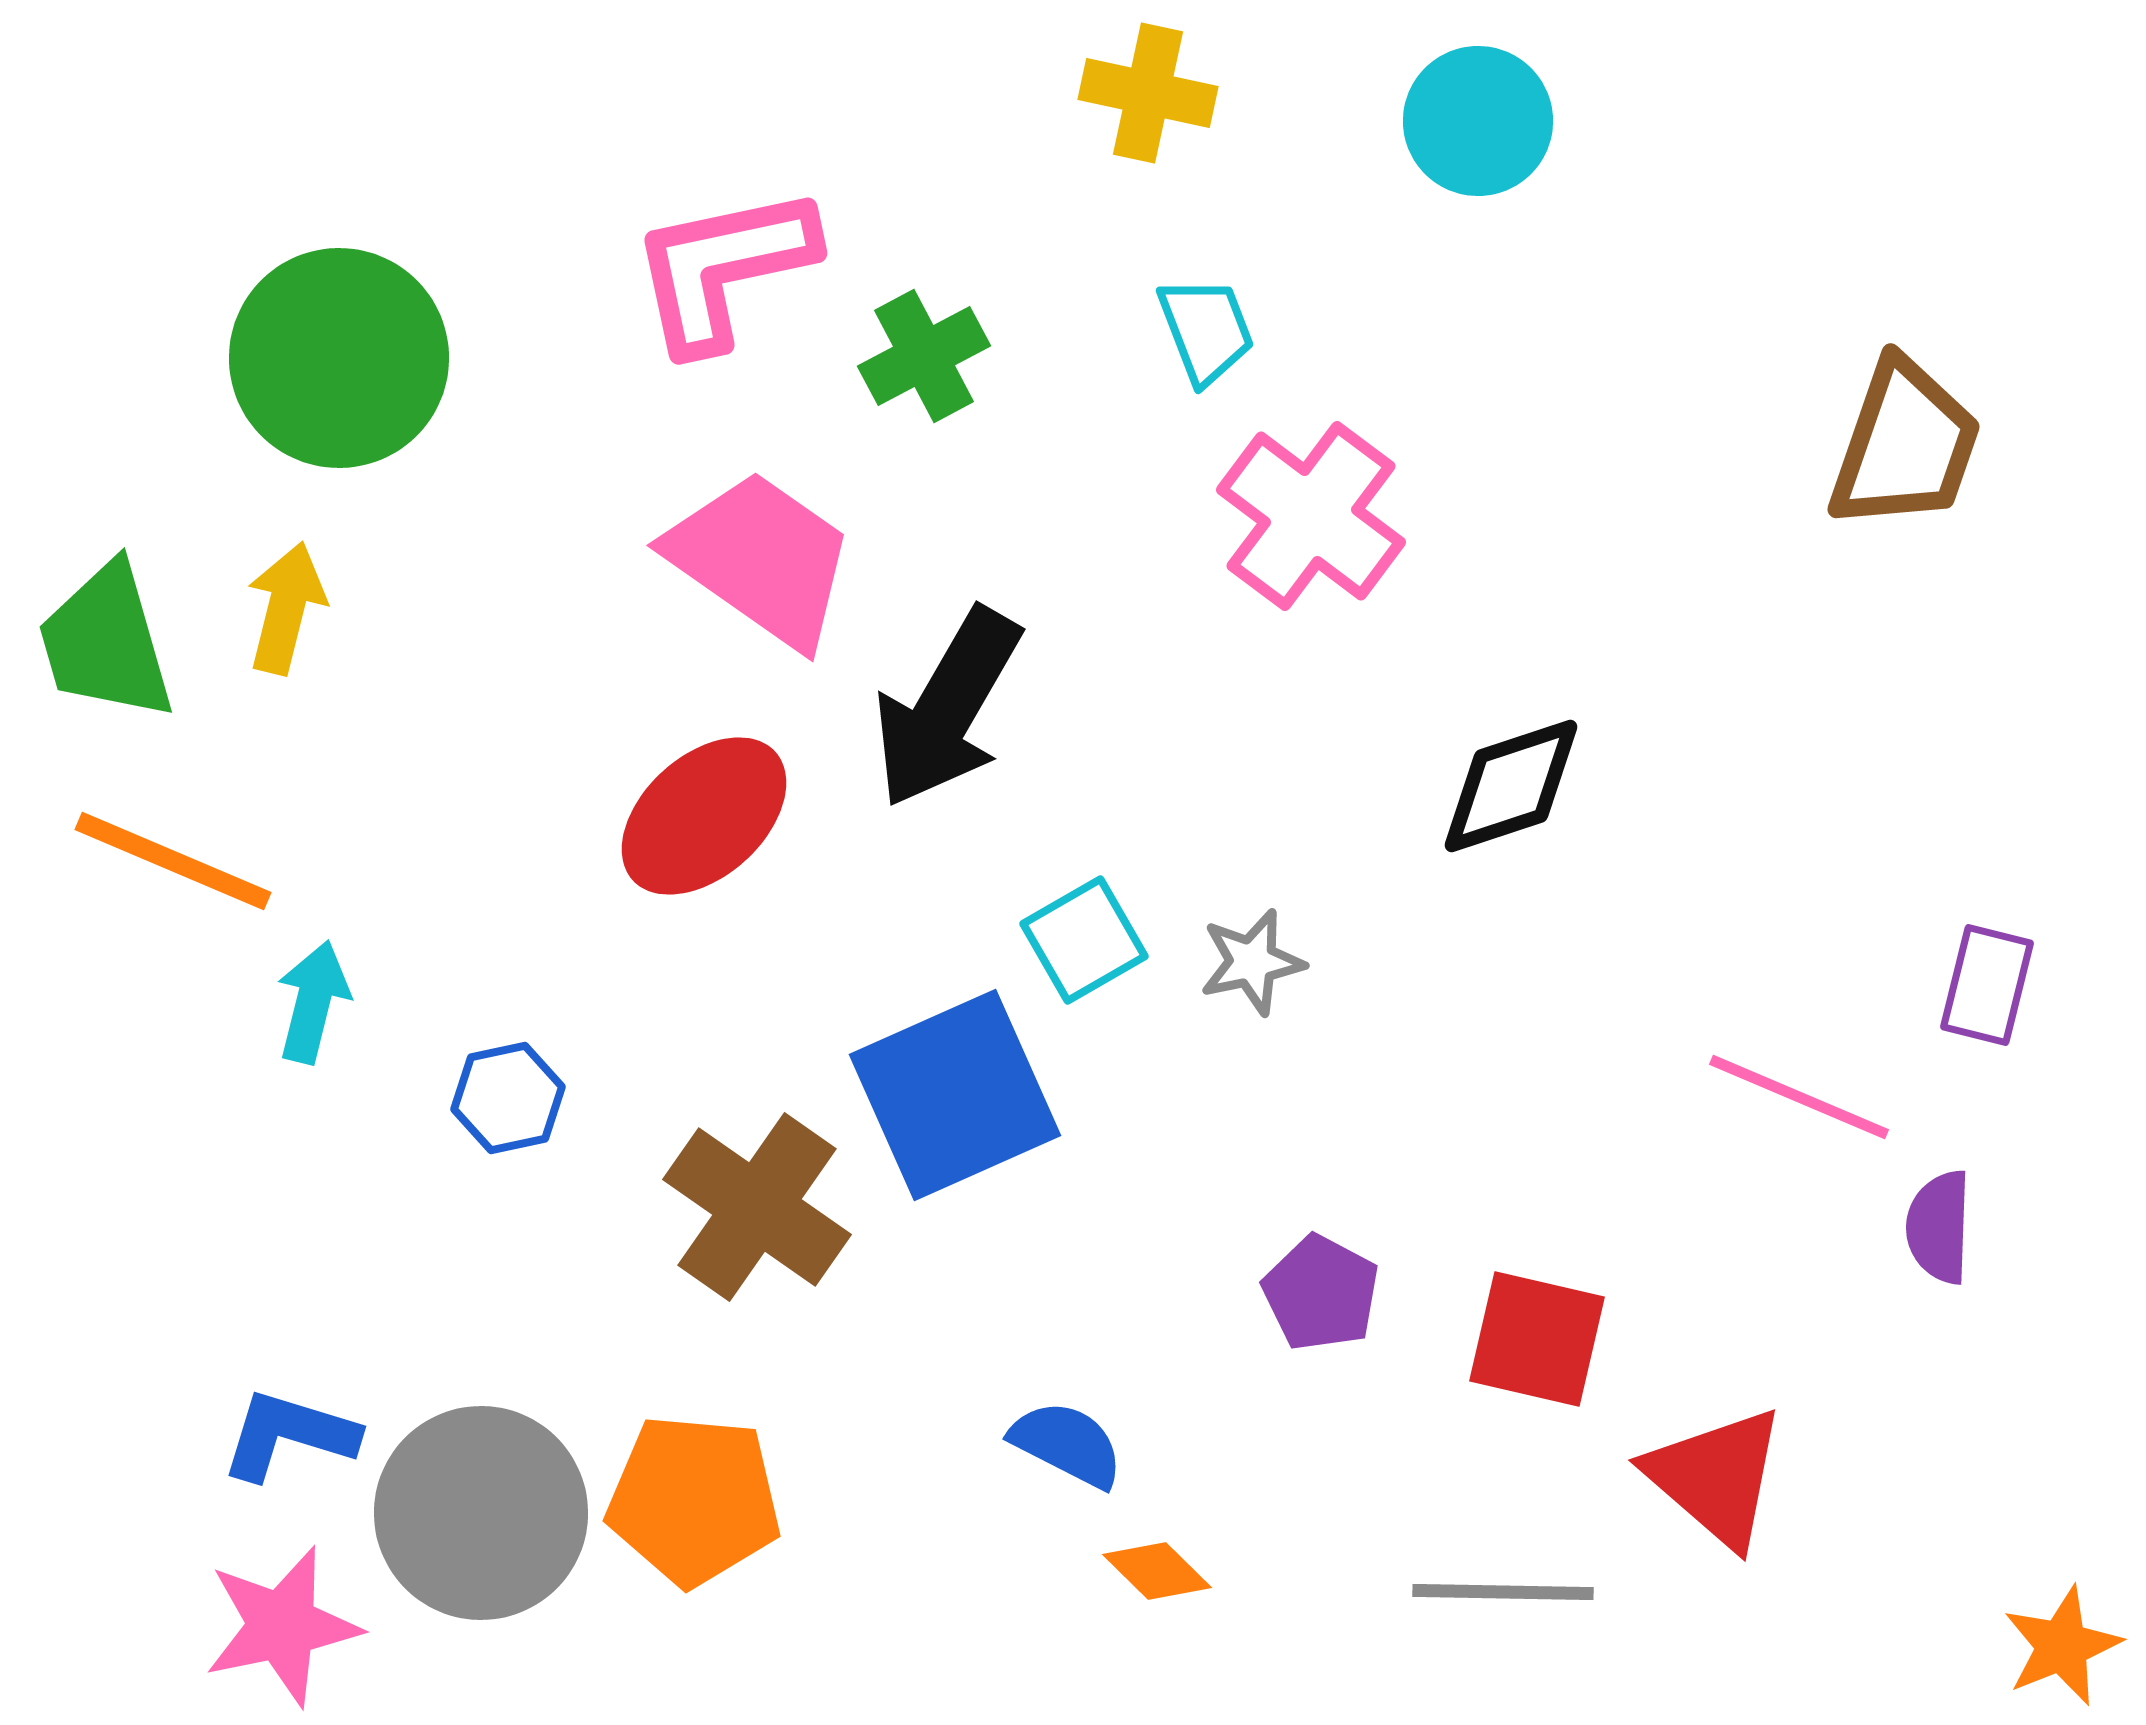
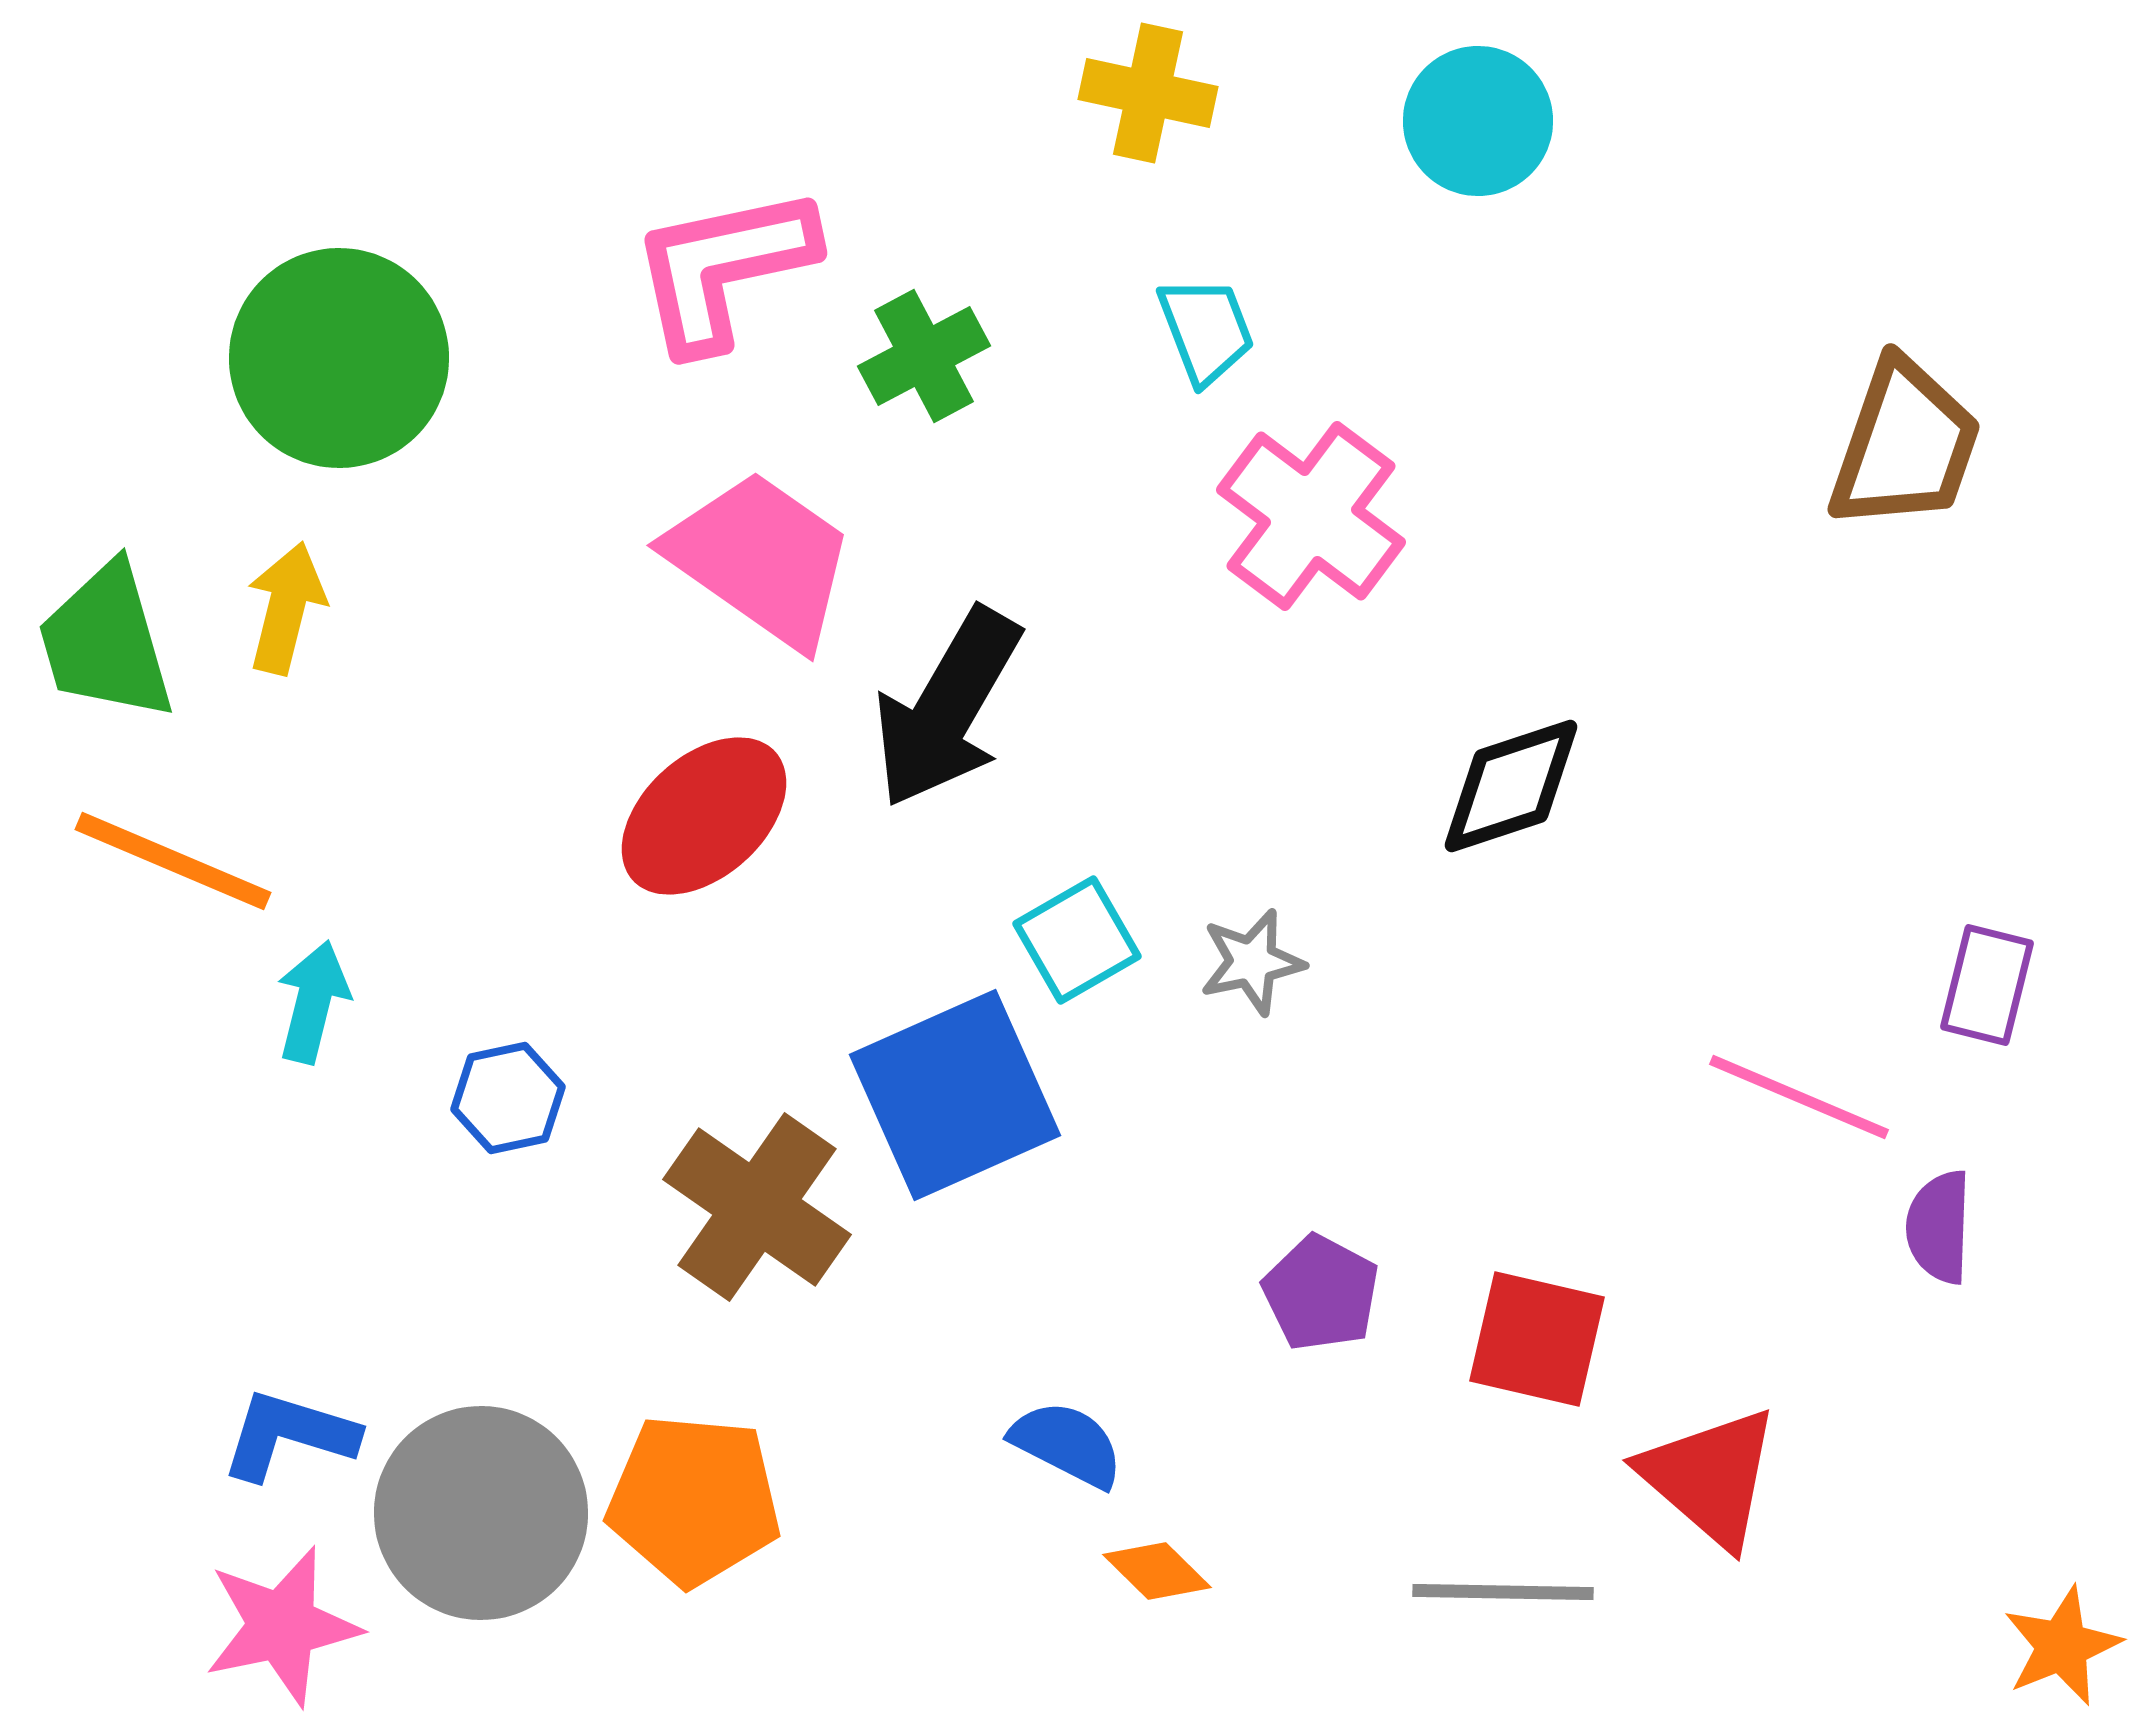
cyan square: moved 7 px left
red triangle: moved 6 px left
